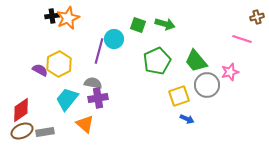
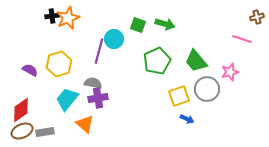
yellow hexagon: rotated 10 degrees clockwise
purple semicircle: moved 10 px left
gray circle: moved 4 px down
